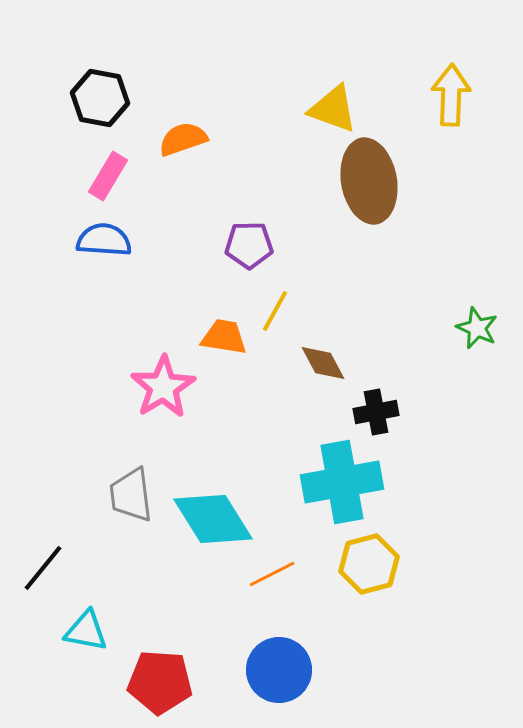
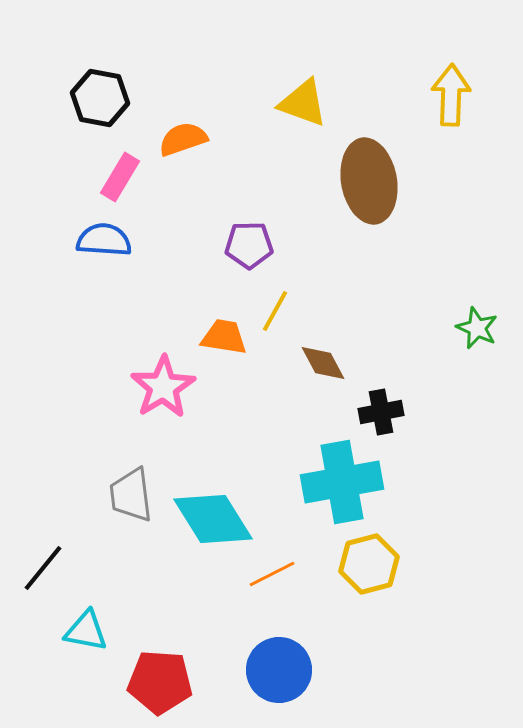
yellow triangle: moved 30 px left, 6 px up
pink rectangle: moved 12 px right, 1 px down
black cross: moved 5 px right
